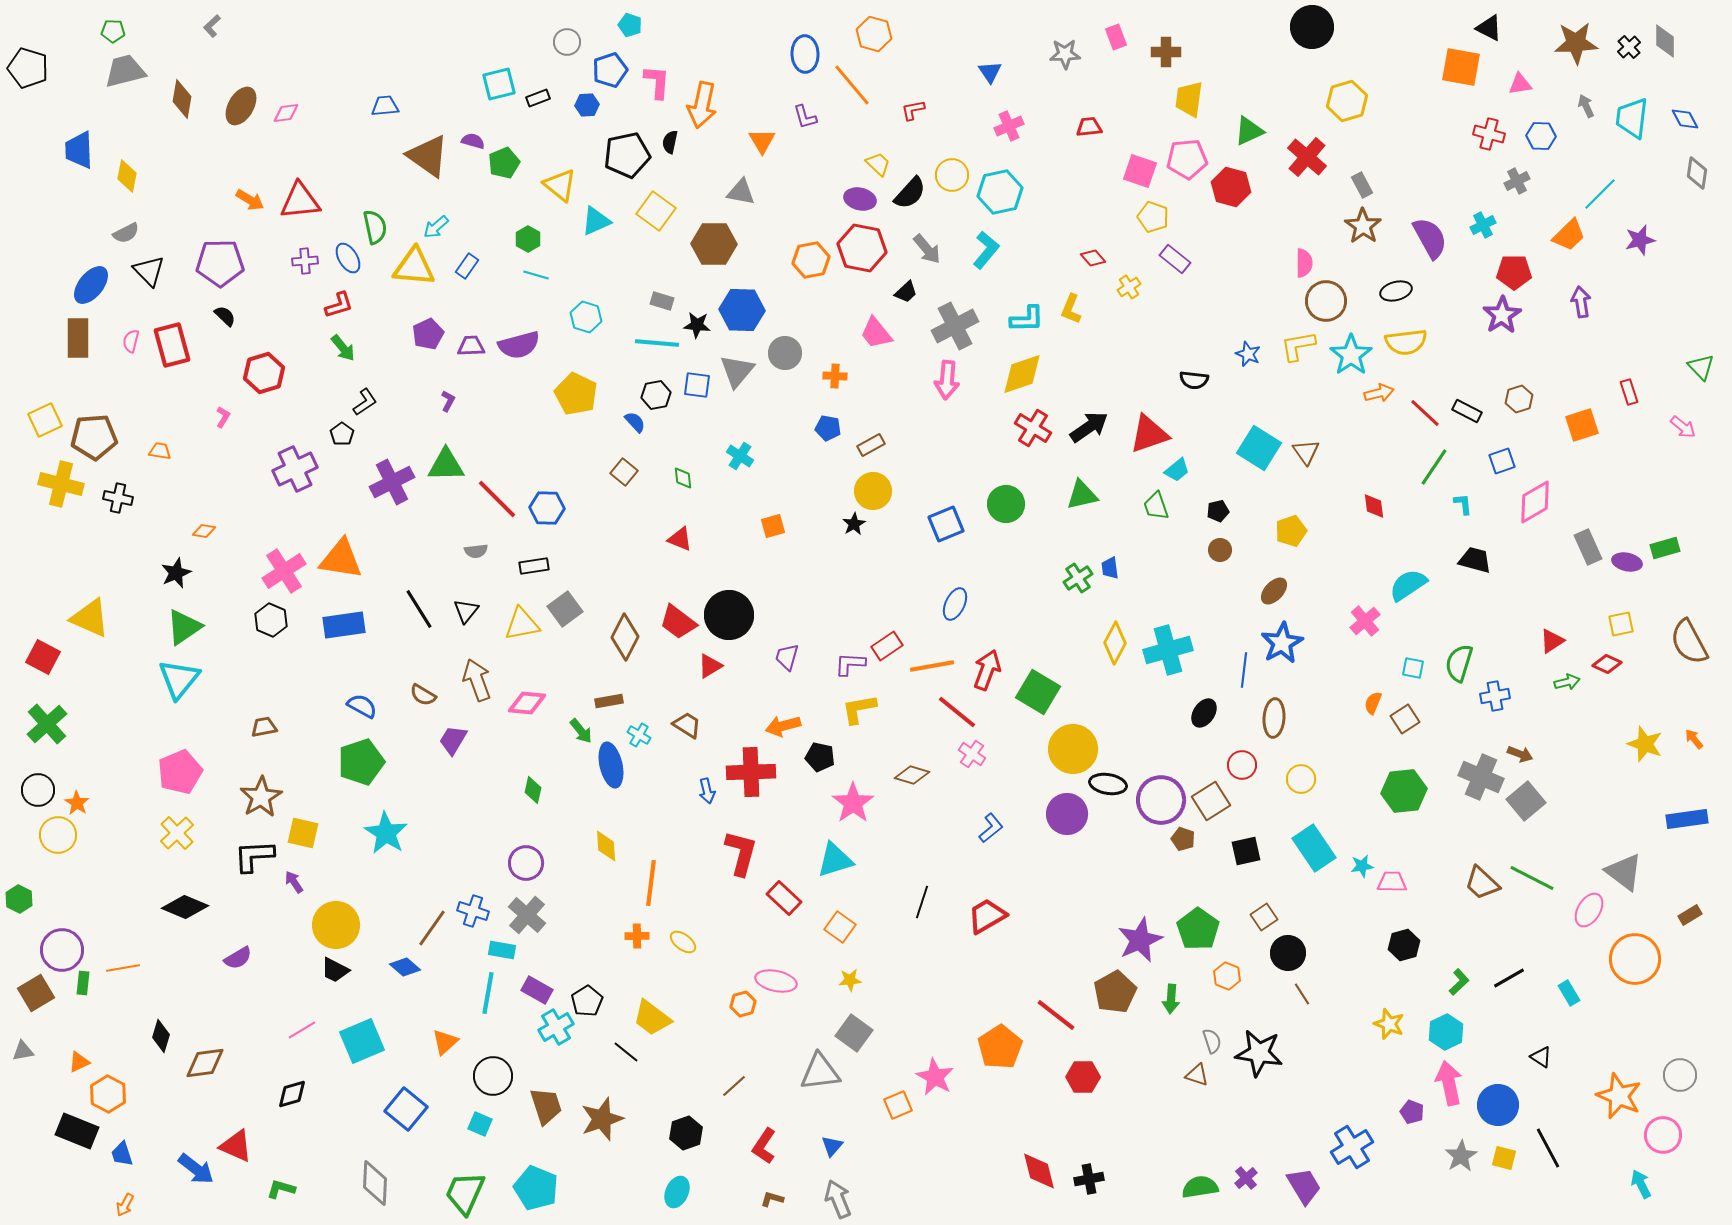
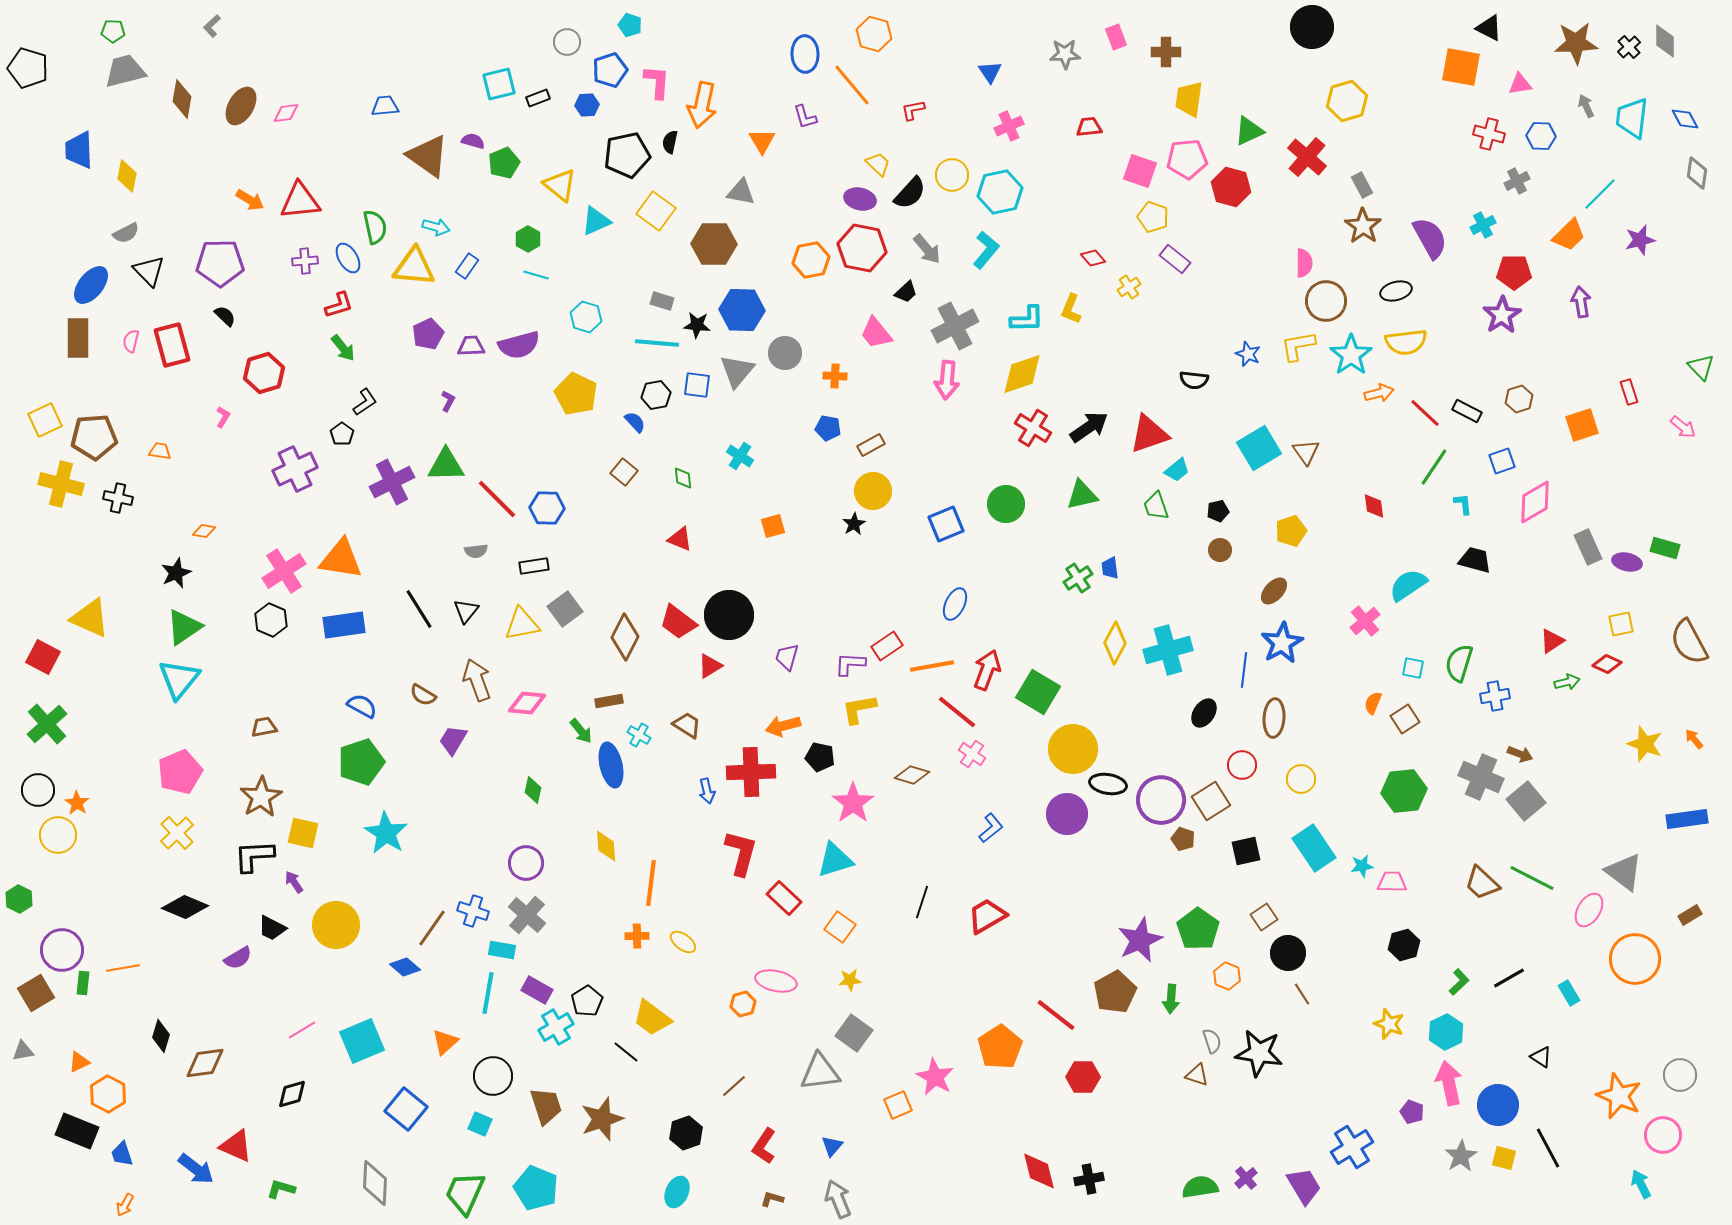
cyan arrow at (436, 227): rotated 124 degrees counterclockwise
cyan square at (1259, 448): rotated 27 degrees clockwise
green rectangle at (1665, 548): rotated 32 degrees clockwise
black trapezoid at (335, 970): moved 63 px left, 42 px up
